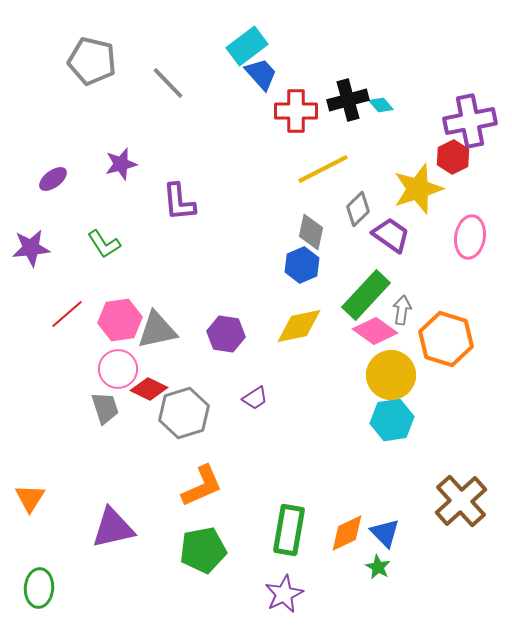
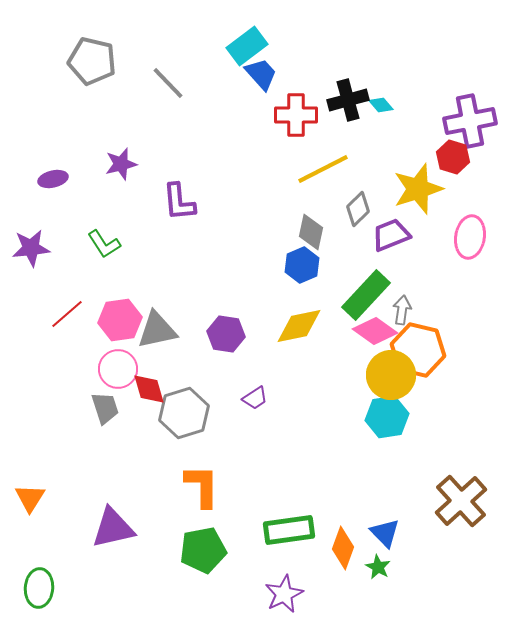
red cross at (296, 111): moved 4 px down
red hexagon at (453, 157): rotated 16 degrees counterclockwise
purple ellipse at (53, 179): rotated 24 degrees clockwise
purple trapezoid at (391, 235): rotated 57 degrees counterclockwise
orange hexagon at (446, 339): moved 28 px left, 11 px down; rotated 4 degrees counterclockwise
red diamond at (149, 389): rotated 48 degrees clockwise
cyan hexagon at (392, 420): moved 5 px left, 3 px up
orange L-shape at (202, 486): rotated 66 degrees counterclockwise
green rectangle at (289, 530): rotated 72 degrees clockwise
orange diamond at (347, 533): moved 4 px left, 15 px down; rotated 45 degrees counterclockwise
